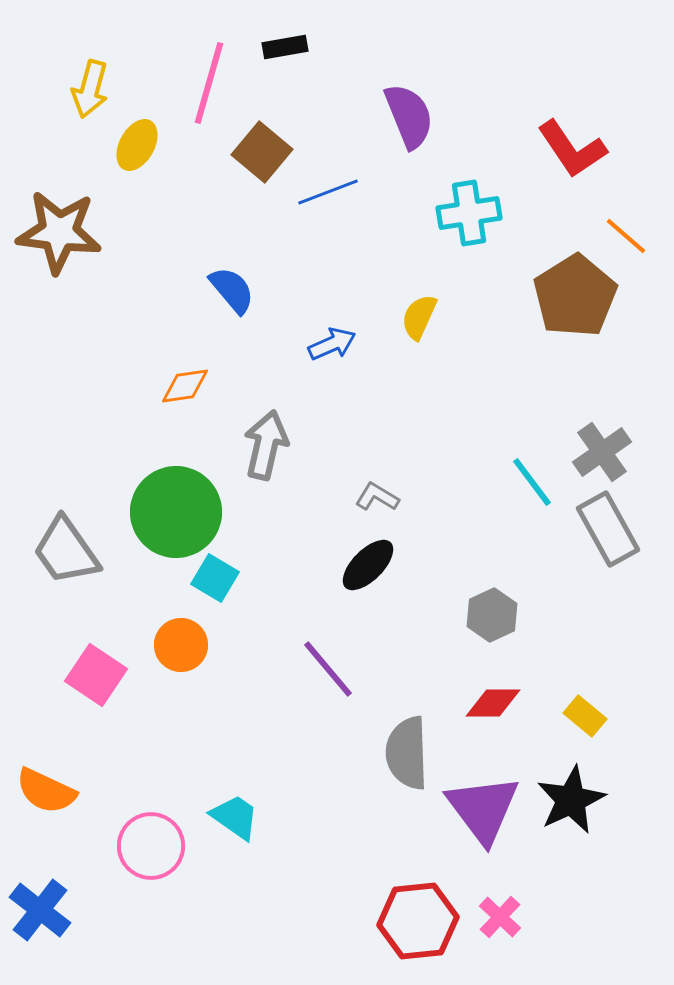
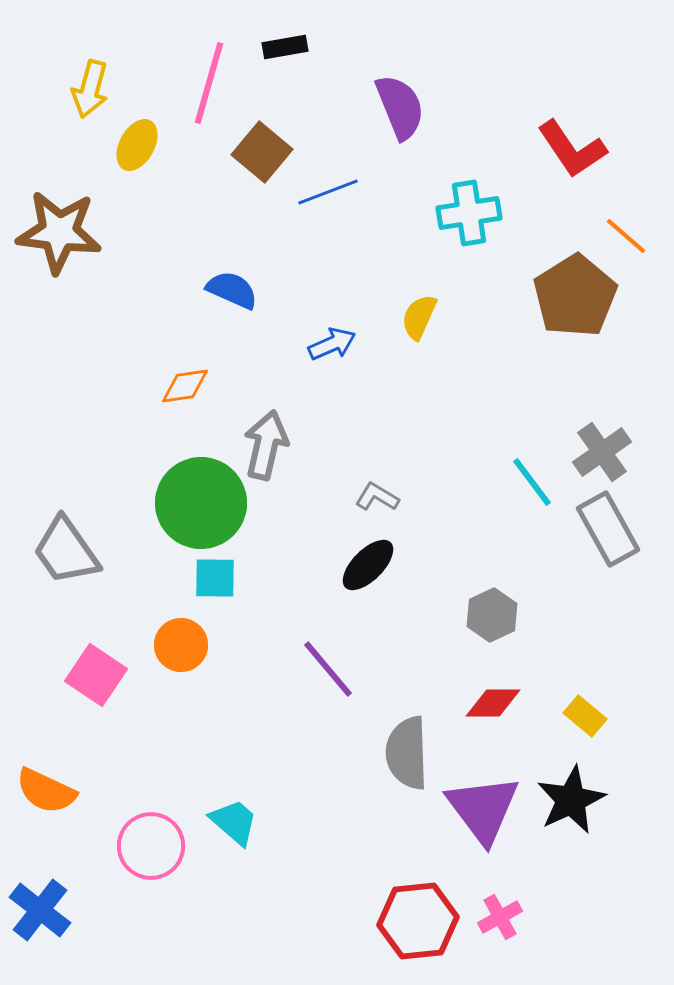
purple semicircle: moved 9 px left, 9 px up
blue semicircle: rotated 26 degrees counterclockwise
green circle: moved 25 px right, 9 px up
cyan square: rotated 30 degrees counterclockwise
cyan trapezoid: moved 1 px left, 5 px down; rotated 6 degrees clockwise
pink cross: rotated 18 degrees clockwise
